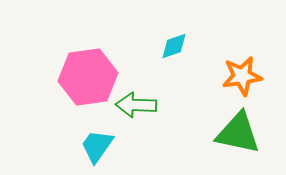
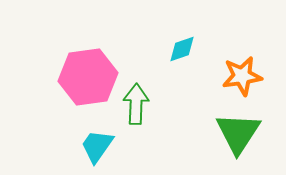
cyan diamond: moved 8 px right, 3 px down
green arrow: moved 1 px up; rotated 90 degrees clockwise
green triangle: rotated 51 degrees clockwise
